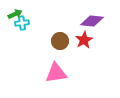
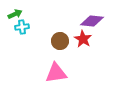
cyan cross: moved 4 px down
red star: moved 1 px left, 1 px up; rotated 12 degrees counterclockwise
